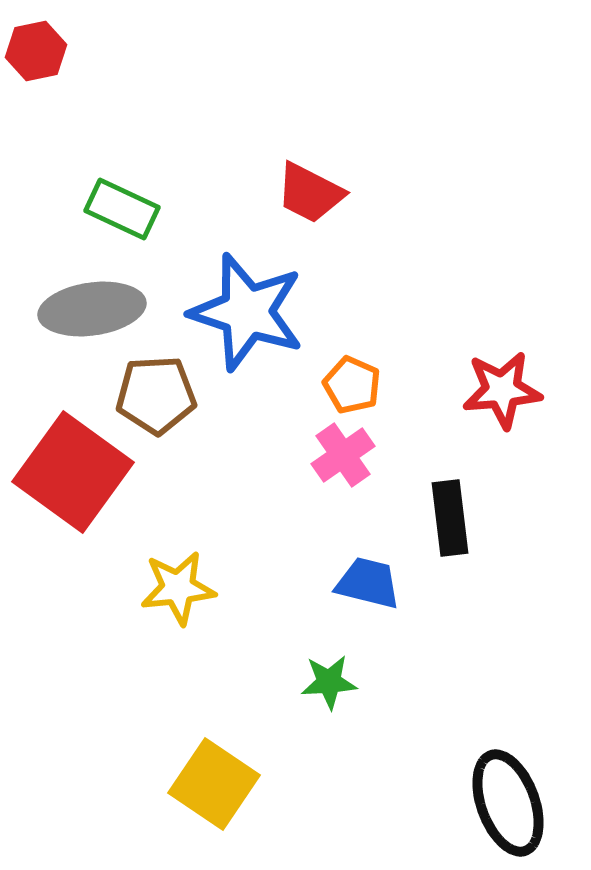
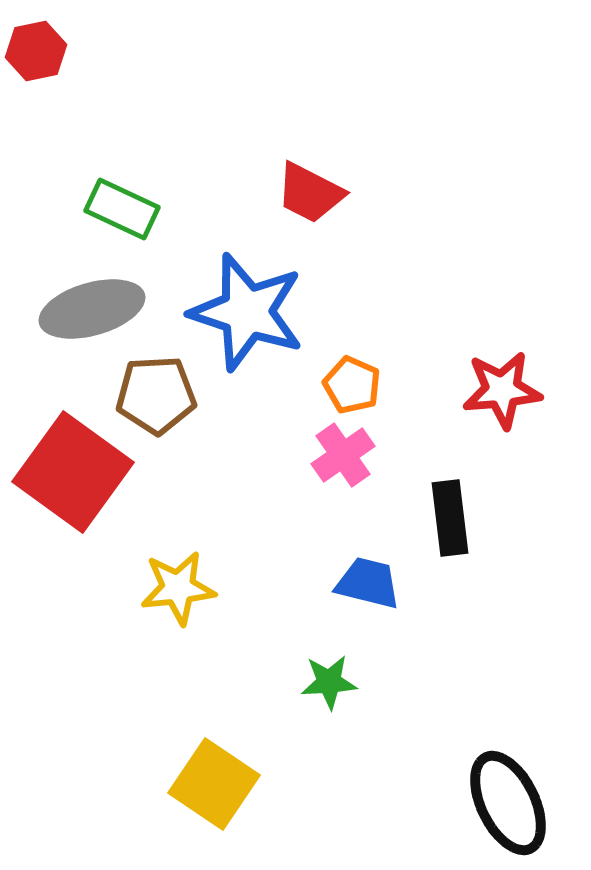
gray ellipse: rotated 8 degrees counterclockwise
black ellipse: rotated 6 degrees counterclockwise
